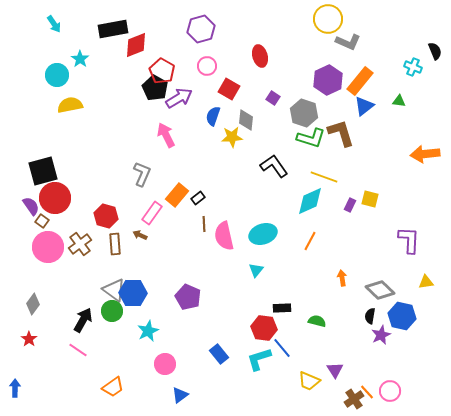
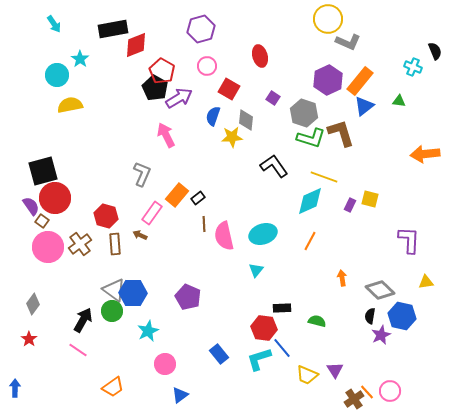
yellow trapezoid at (309, 381): moved 2 px left, 6 px up
